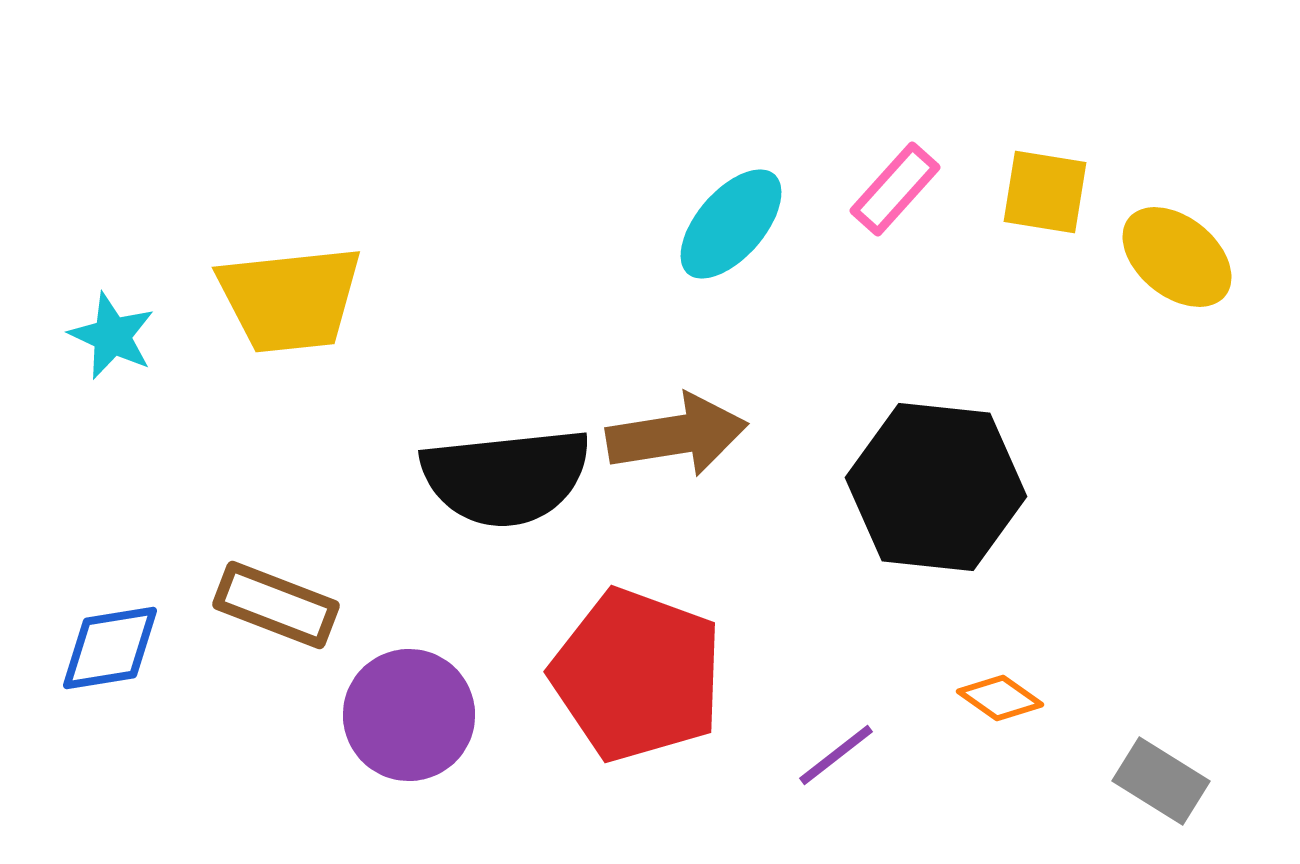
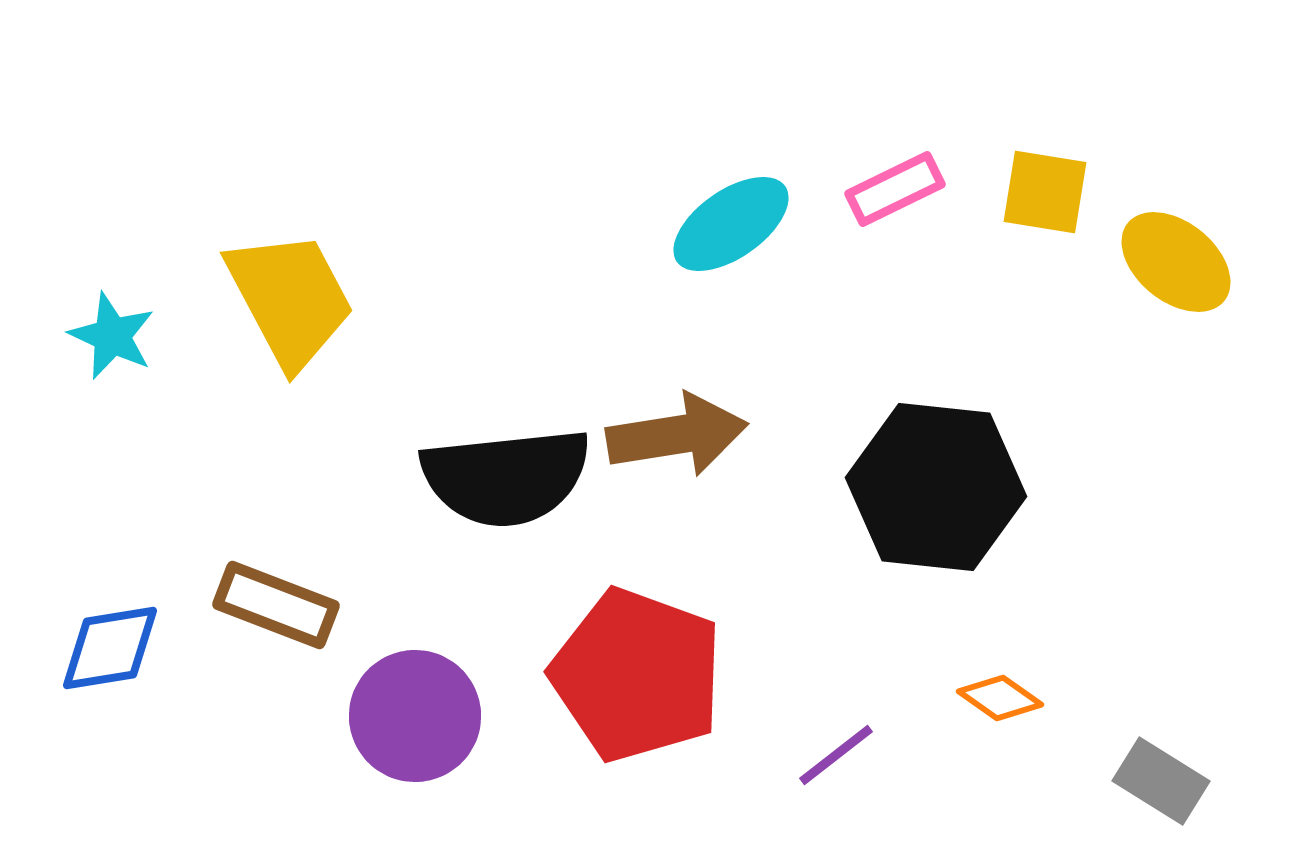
pink rectangle: rotated 22 degrees clockwise
cyan ellipse: rotated 14 degrees clockwise
yellow ellipse: moved 1 px left, 5 px down
yellow trapezoid: rotated 112 degrees counterclockwise
purple circle: moved 6 px right, 1 px down
